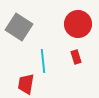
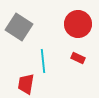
red rectangle: moved 2 px right, 1 px down; rotated 48 degrees counterclockwise
